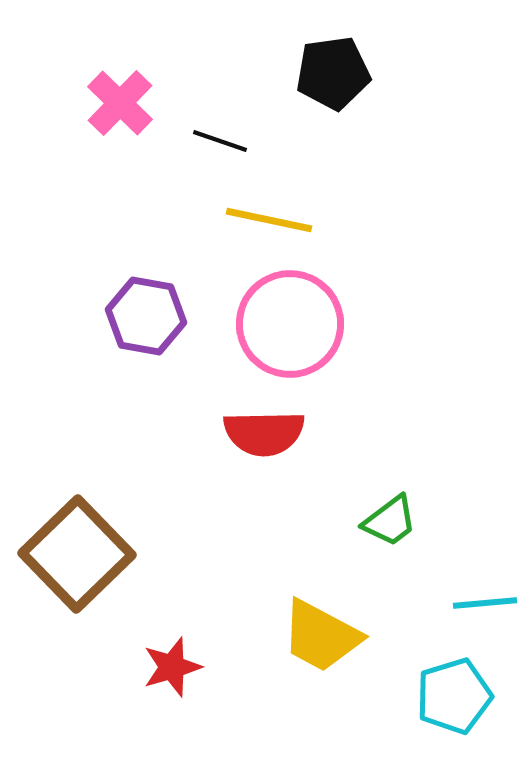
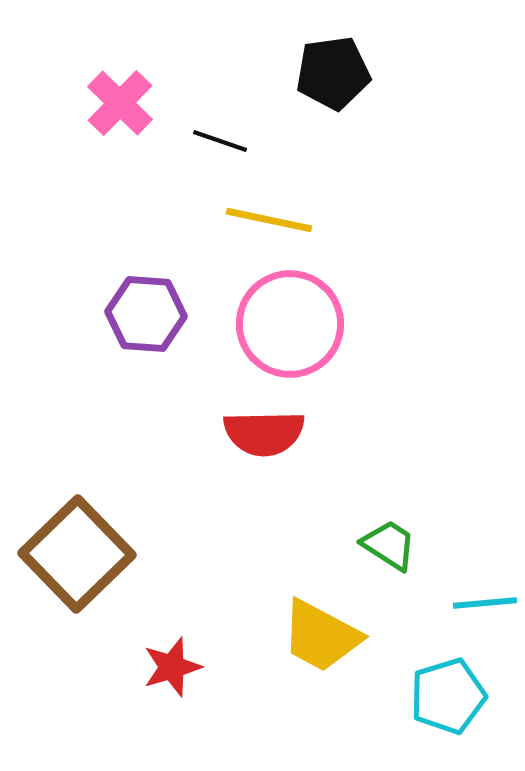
purple hexagon: moved 2 px up; rotated 6 degrees counterclockwise
green trapezoid: moved 1 px left, 24 px down; rotated 110 degrees counterclockwise
cyan pentagon: moved 6 px left
